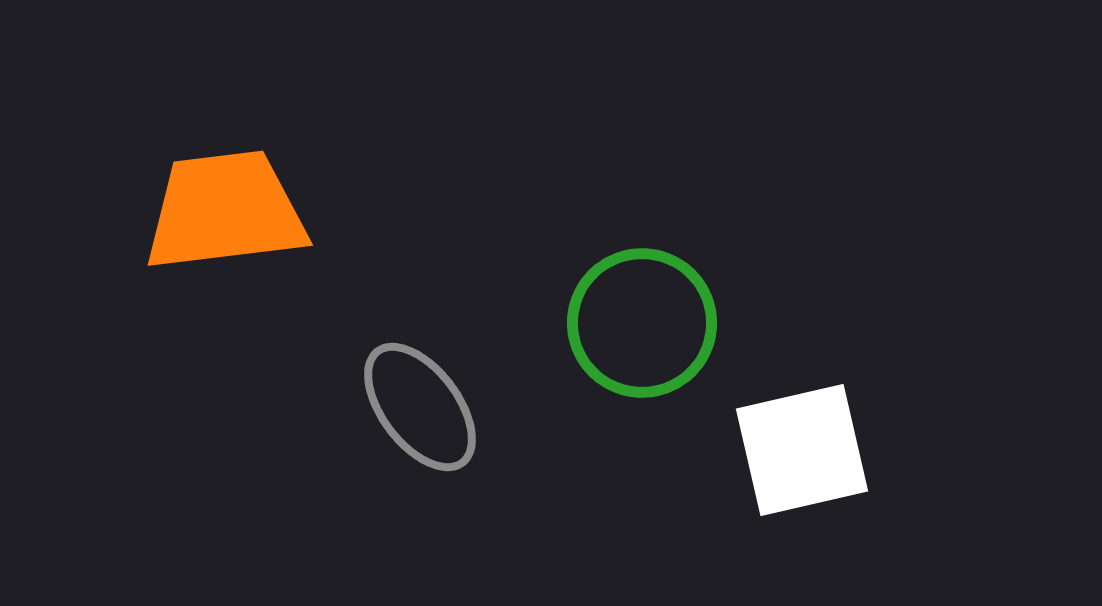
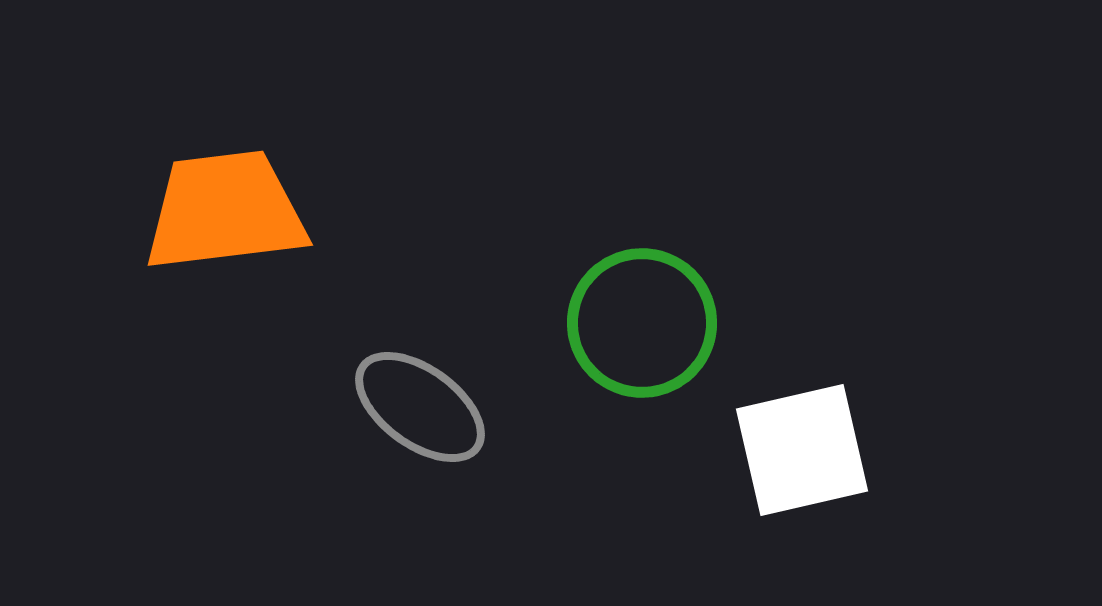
gray ellipse: rotated 17 degrees counterclockwise
